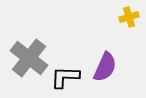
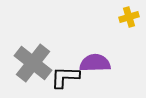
gray cross: moved 4 px right, 5 px down
purple semicircle: moved 10 px left, 4 px up; rotated 116 degrees counterclockwise
